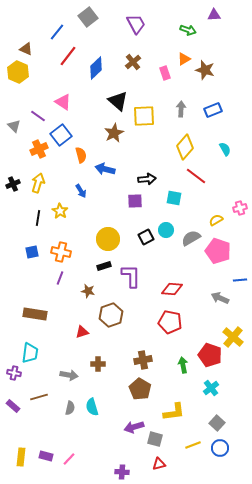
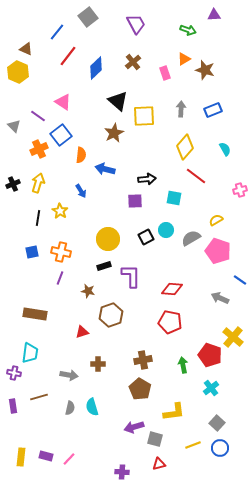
orange semicircle at (81, 155): rotated 21 degrees clockwise
pink cross at (240, 208): moved 18 px up
blue line at (240, 280): rotated 40 degrees clockwise
purple rectangle at (13, 406): rotated 40 degrees clockwise
